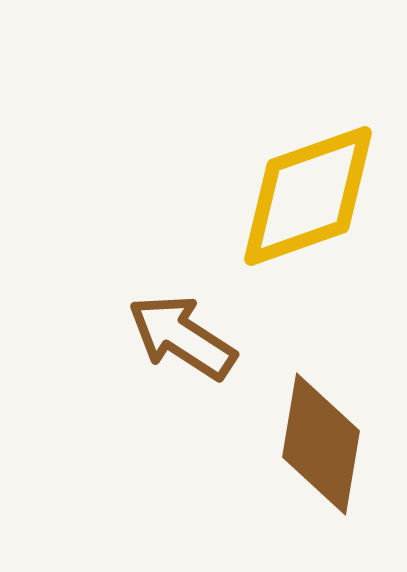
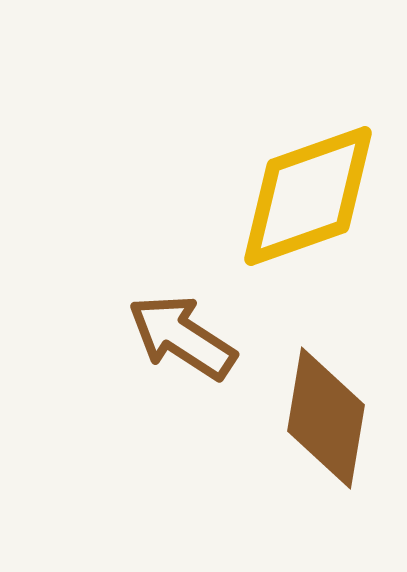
brown diamond: moved 5 px right, 26 px up
